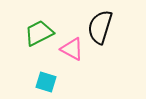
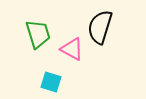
green trapezoid: moved 1 px left, 1 px down; rotated 100 degrees clockwise
cyan square: moved 5 px right
